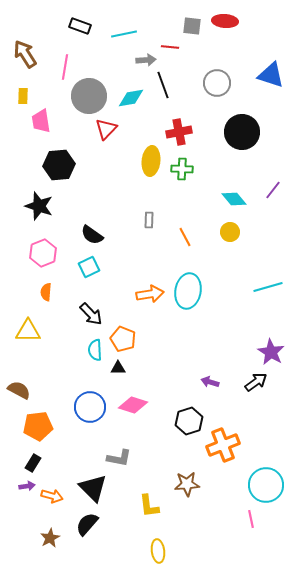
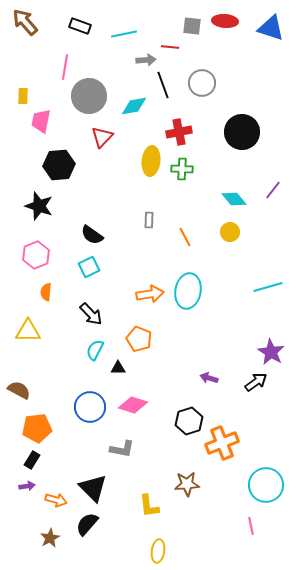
brown arrow at (25, 54): moved 32 px up; rotated 8 degrees counterclockwise
blue triangle at (271, 75): moved 47 px up
gray circle at (217, 83): moved 15 px left
cyan diamond at (131, 98): moved 3 px right, 8 px down
pink trapezoid at (41, 121): rotated 20 degrees clockwise
red triangle at (106, 129): moved 4 px left, 8 px down
pink hexagon at (43, 253): moved 7 px left, 2 px down
orange pentagon at (123, 339): moved 16 px right
cyan semicircle at (95, 350): rotated 30 degrees clockwise
purple arrow at (210, 382): moved 1 px left, 4 px up
orange pentagon at (38, 426): moved 1 px left, 2 px down
orange cross at (223, 445): moved 1 px left, 2 px up
gray L-shape at (119, 458): moved 3 px right, 9 px up
black rectangle at (33, 463): moved 1 px left, 3 px up
orange arrow at (52, 496): moved 4 px right, 4 px down
pink line at (251, 519): moved 7 px down
yellow ellipse at (158, 551): rotated 15 degrees clockwise
